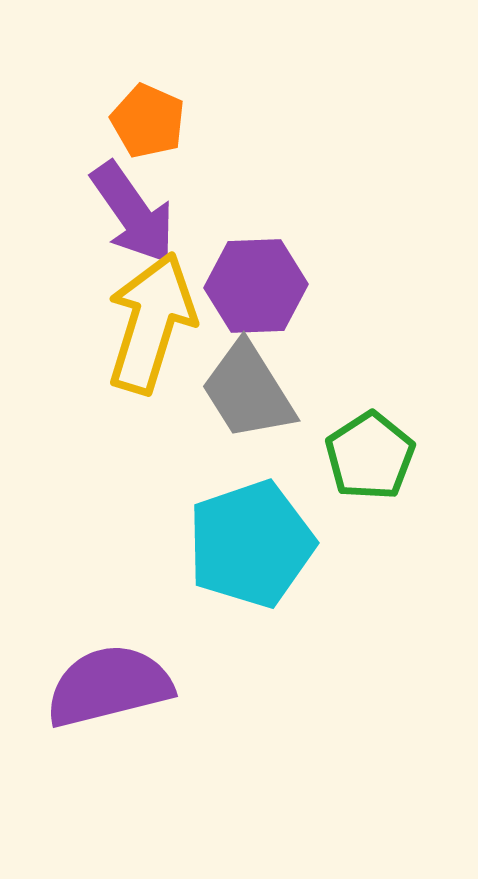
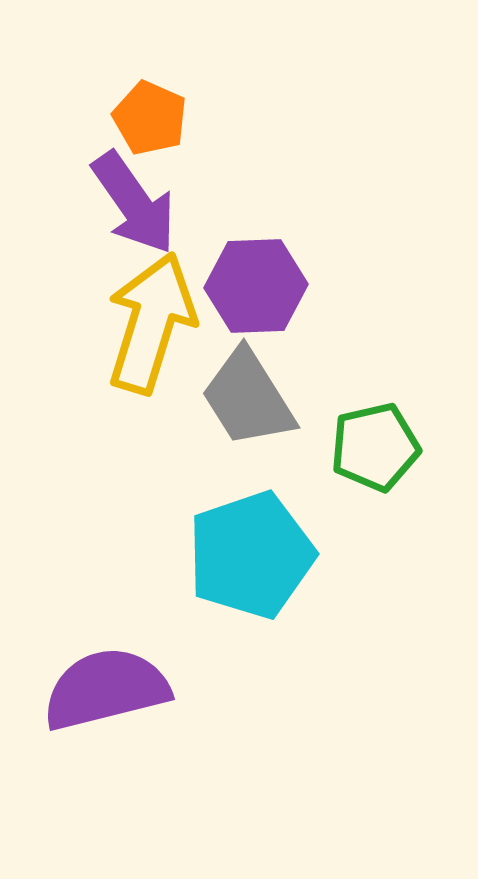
orange pentagon: moved 2 px right, 3 px up
purple arrow: moved 1 px right, 10 px up
gray trapezoid: moved 7 px down
green pentagon: moved 5 px right, 9 px up; rotated 20 degrees clockwise
cyan pentagon: moved 11 px down
purple semicircle: moved 3 px left, 3 px down
